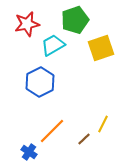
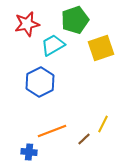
orange line: rotated 24 degrees clockwise
blue cross: rotated 28 degrees counterclockwise
